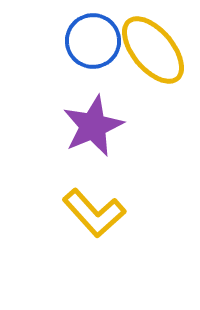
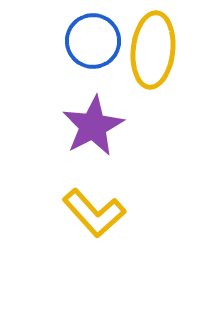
yellow ellipse: rotated 46 degrees clockwise
purple star: rotated 4 degrees counterclockwise
